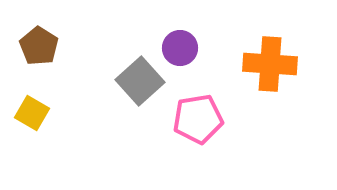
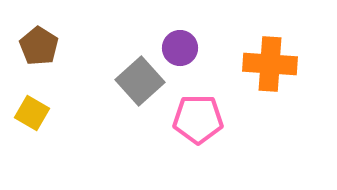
pink pentagon: rotated 9 degrees clockwise
